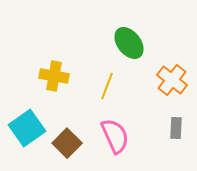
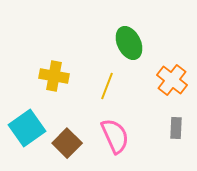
green ellipse: rotated 12 degrees clockwise
